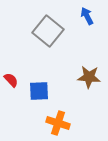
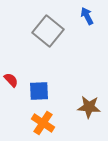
brown star: moved 30 px down
orange cross: moved 15 px left; rotated 15 degrees clockwise
